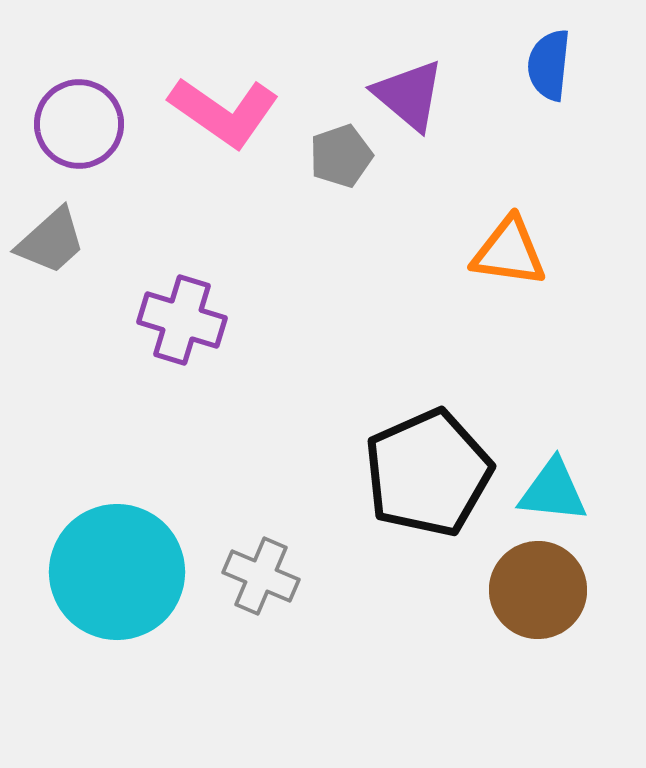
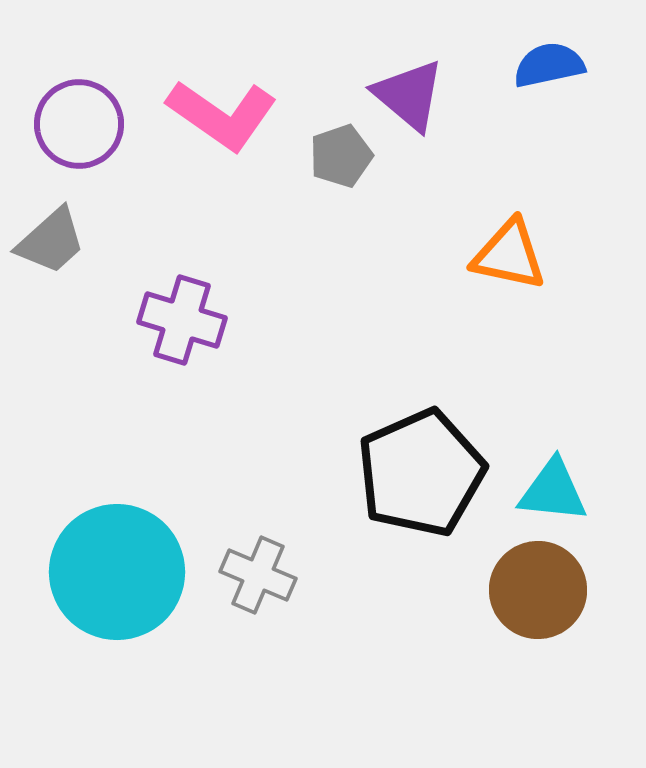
blue semicircle: rotated 72 degrees clockwise
pink L-shape: moved 2 px left, 3 px down
orange triangle: moved 3 px down; rotated 4 degrees clockwise
black pentagon: moved 7 px left
gray cross: moved 3 px left, 1 px up
